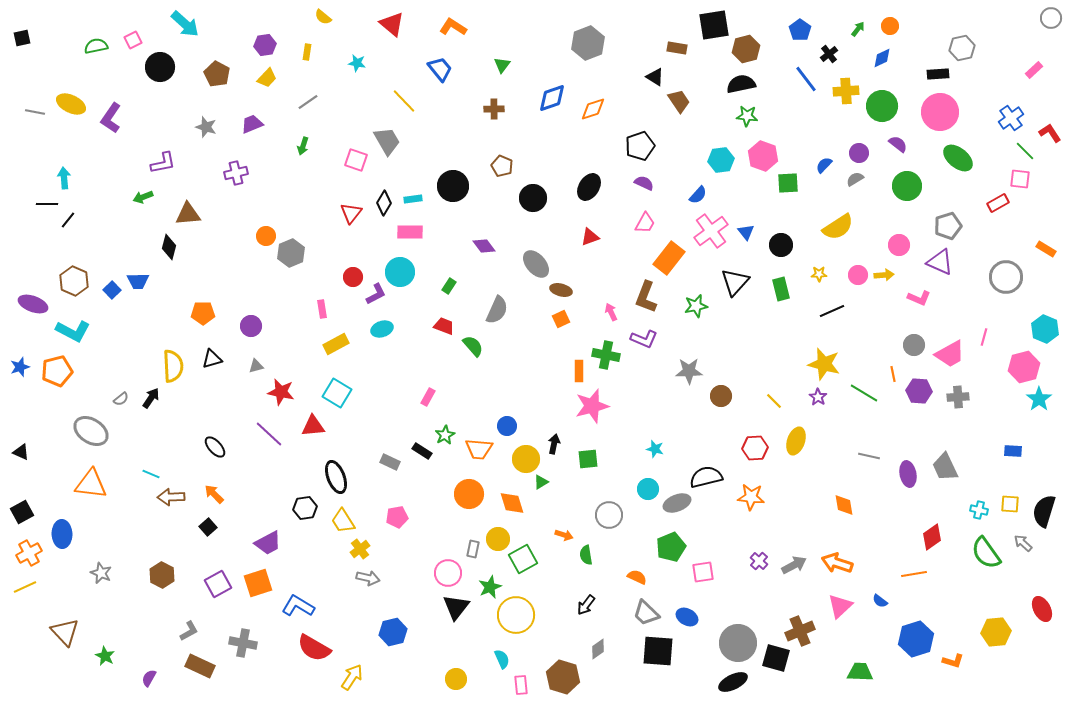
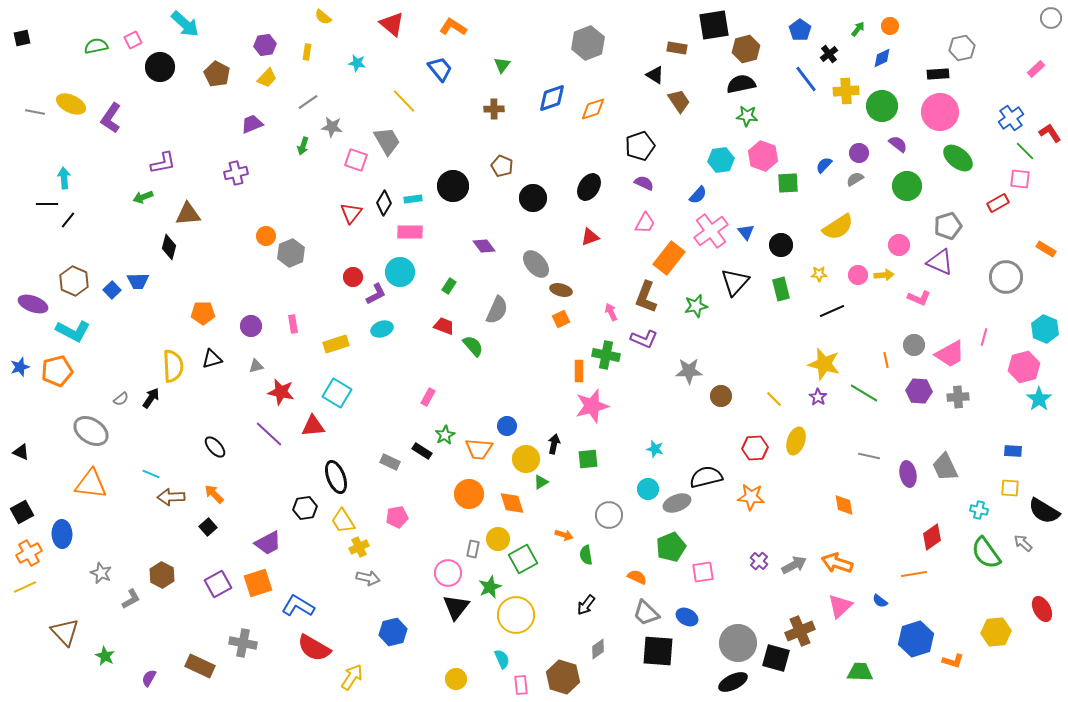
pink rectangle at (1034, 70): moved 2 px right, 1 px up
black triangle at (655, 77): moved 2 px up
gray star at (206, 127): moved 126 px right; rotated 10 degrees counterclockwise
pink rectangle at (322, 309): moved 29 px left, 15 px down
yellow rectangle at (336, 344): rotated 10 degrees clockwise
orange line at (893, 374): moved 7 px left, 14 px up
yellow line at (774, 401): moved 2 px up
yellow square at (1010, 504): moved 16 px up
black semicircle at (1044, 511): rotated 76 degrees counterclockwise
yellow cross at (360, 549): moved 1 px left, 2 px up; rotated 12 degrees clockwise
gray L-shape at (189, 631): moved 58 px left, 32 px up
